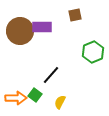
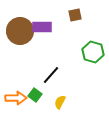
green hexagon: rotated 20 degrees counterclockwise
